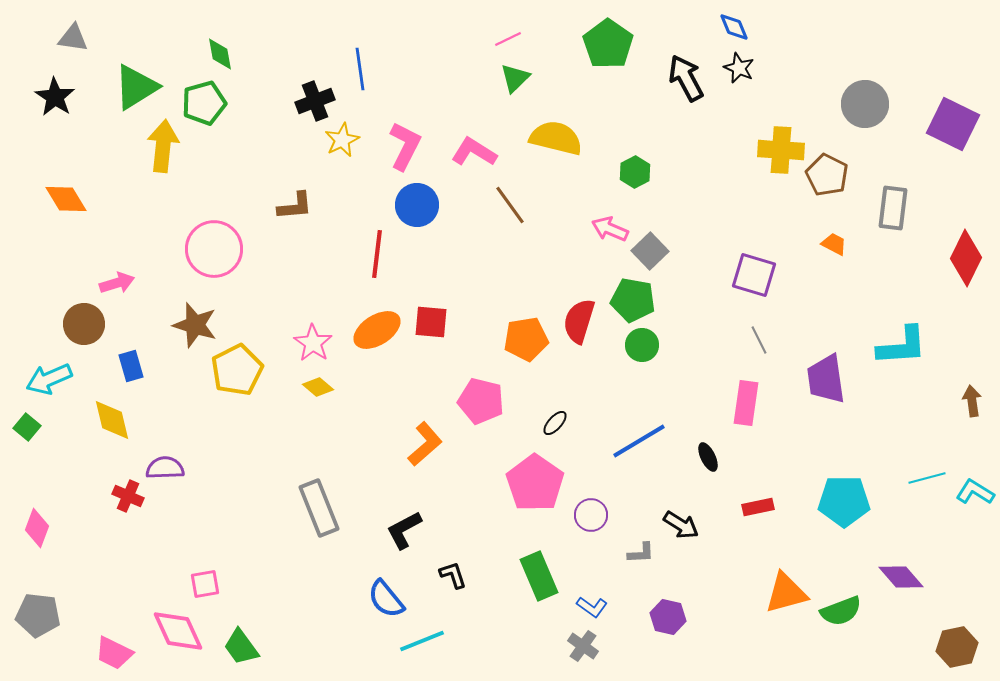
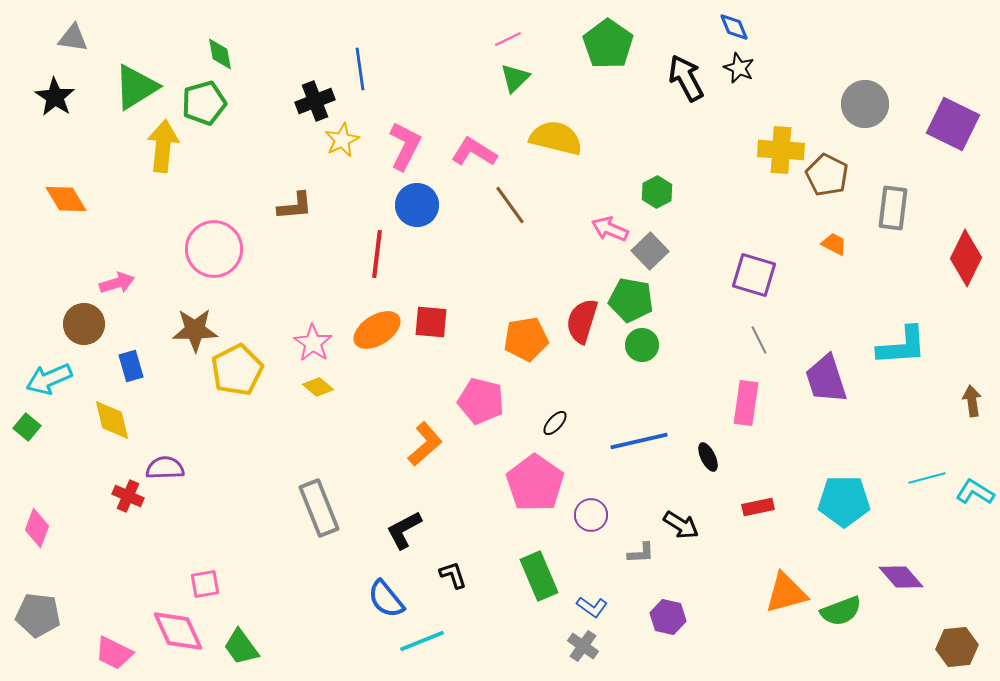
green hexagon at (635, 172): moved 22 px right, 20 px down
green pentagon at (633, 300): moved 2 px left
red semicircle at (579, 321): moved 3 px right
brown star at (195, 325): moved 5 px down; rotated 18 degrees counterclockwise
purple trapezoid at (826, 379): rotated 10 degrees counterclockwise
blue line at (639, 441): rotated 18 degrees clockwise
brown hexagon at (957, 647): rotated 6 degrees clockwise
